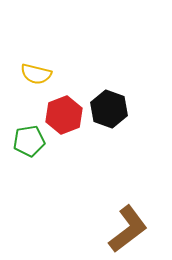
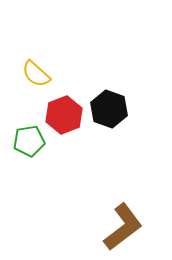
yellow semicircle: rotated 28 degrees clockwise
brown L-shape: moved 5 px left, 2 px up
